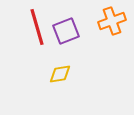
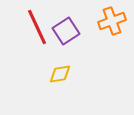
red line: rotated 9 degrees counterclockwise
purple square: rotated 12 degrees counterclockwise
